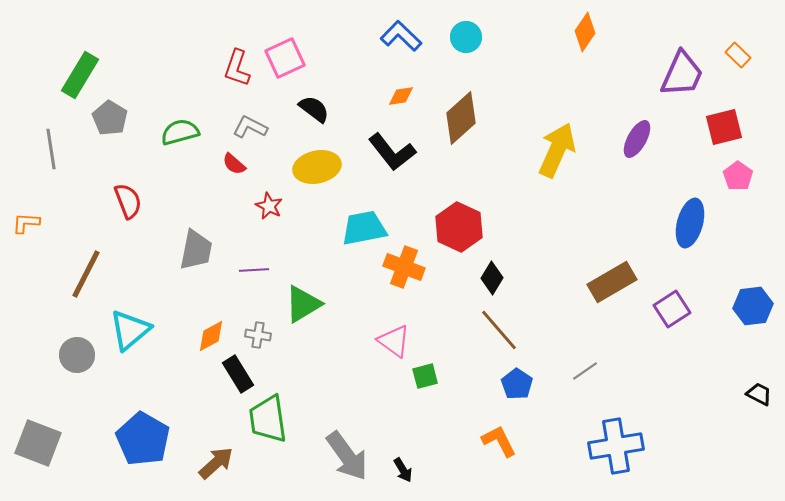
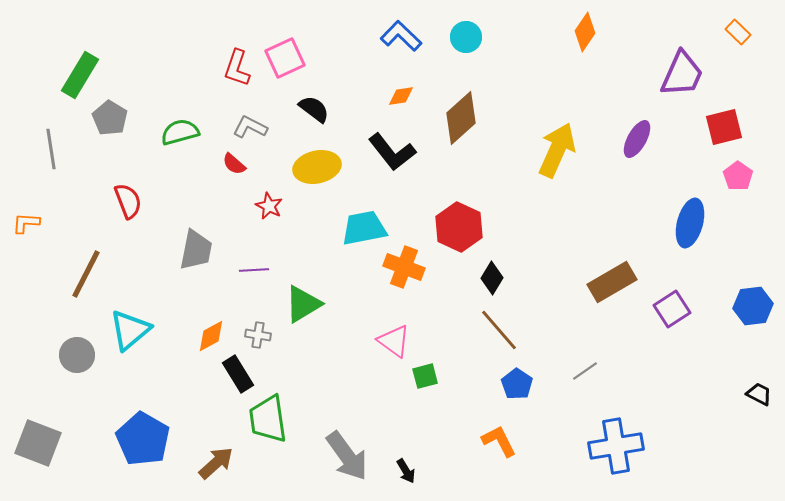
orange rectangle at (738, 55): moved 23 px up
black arrow at (403, 470): moved 3 px right, 1 px down
